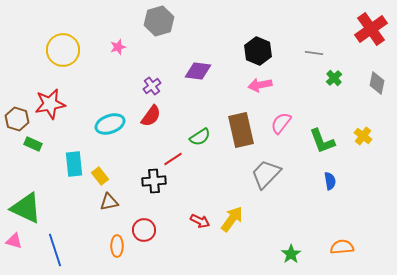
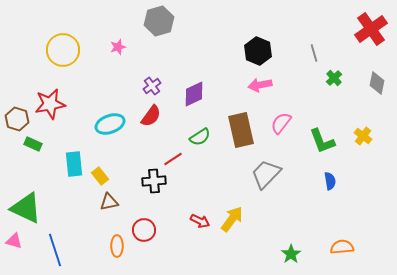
gray line: rotated 66 degrees clockwise
purple diamond: moved 4 px left, 23 px down; rotated 32 degrees counterclockwise
